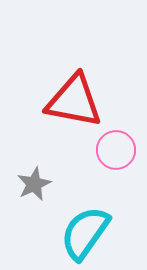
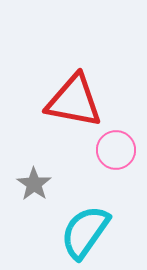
gray star: rotated 12 degrees counterclockwise
cyan semicircle: moved 1 px up
